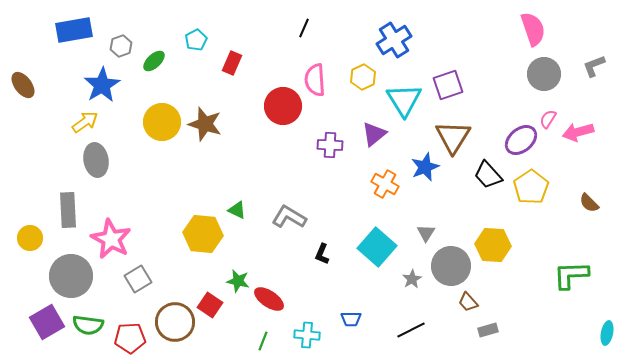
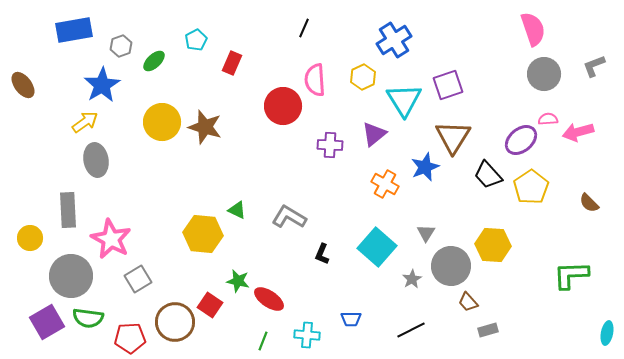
pink semicircle at (548, 119): rotated 54 degrees clockwise
brown star at (205, 124): moved 3 px down
green semicircle at (88, 325): moved 7 px up
